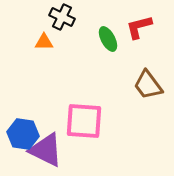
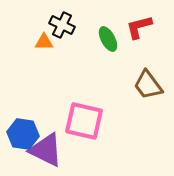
black cross: moved 8 px down
pink square: rotated 9 degrees clockwise
